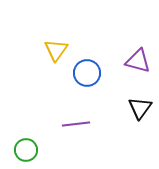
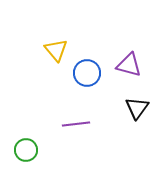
yellow triangle: rotated 15 degrees counterclockwise
purple triangle: moved 9 px left, 4 px down
black triangle: moved 3 px left
